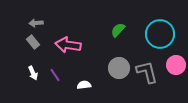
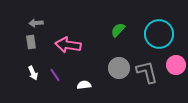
cyan circle: moved 1 px left
gray rectangle: moved 2 px left; rotated 32 degrees clockwise
